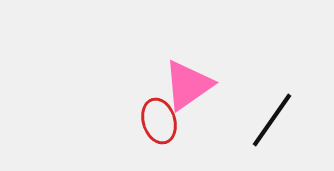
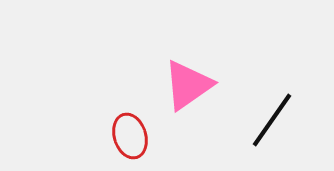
red ellipse: moved 29 px left, 15 px down
